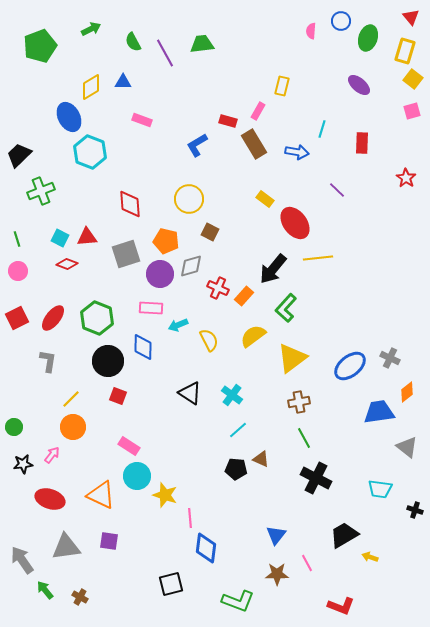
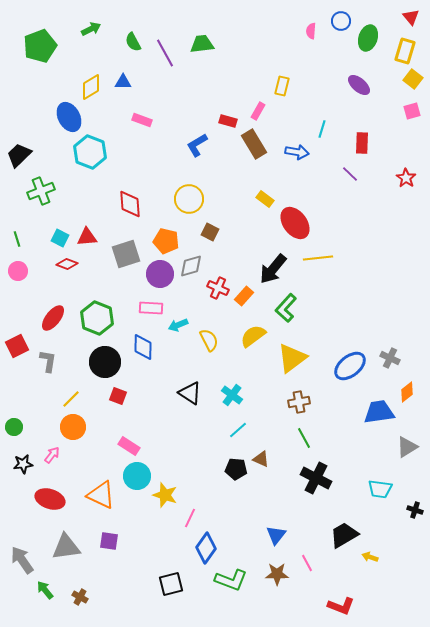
purple line at (337, 190): moved 13 px right, 16 px up
red square at (17, 318): moved 28 px down
black circle at (108, 361): moved 3 px left, 1 px down
gray triangle at (407, 447): rotated 50 degrees clockwise
pink line at (190, 518): rotated 30 degrees clockwise
blue diamond at (206, 548): rotated 28 degrees clockwise
green L-shape at (238, 601): moved 7 px left, 21 px up
